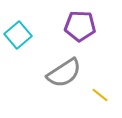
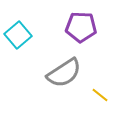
purple pentagon: moved 1 px right, 1 px down
